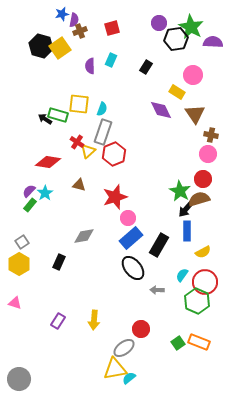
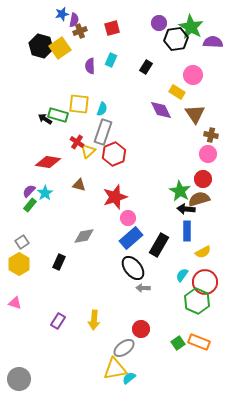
black arrow at (186, 209): rotated 54 degrees clockwise
gray arrow at (157, 290): moved 14 px left, 2 px up
